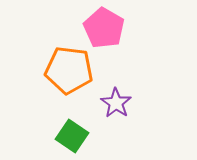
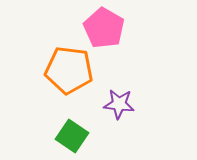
purple star: moved 3 px right, 1 px down; rotated 28 degrees counterclockwise
